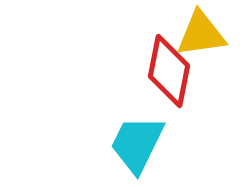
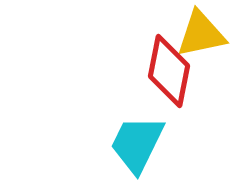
yellow triangle: rotated 4 degrees counterclockwise
